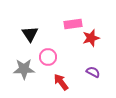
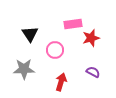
pink circle: moved 7 px right, 7 px up
red arrow: rotated 54 degrees clockwise
